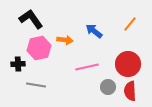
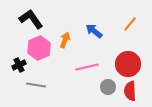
orange arrow: rotated 77 degrees counterclockwise
pink hexagon: rotated 10 degrees counterclockwise
black cross: moved 1 px right, 1 px down; rotated 24 degrees counterclockwise
